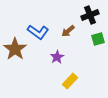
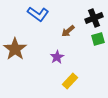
black cross: moved 4 px right, 3 px down
blue L-shape: moved 18 px up
